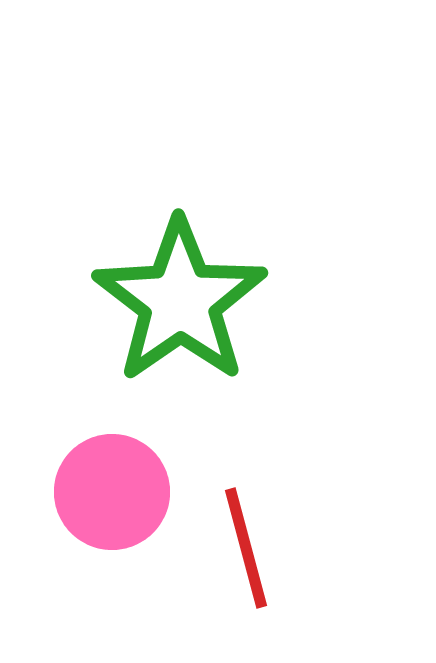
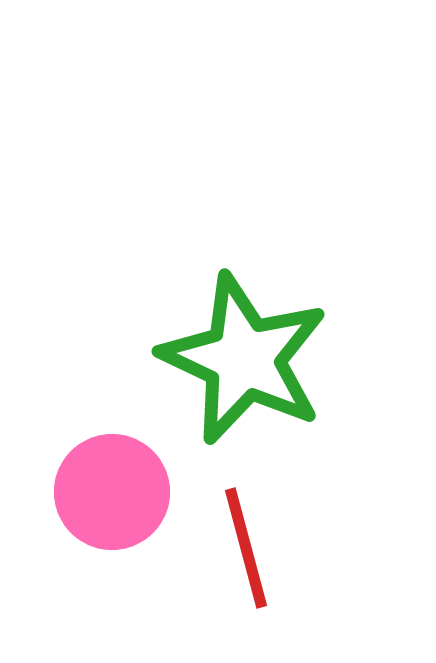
green star: moved 64 px right, 58 px down; rotated 12 degrees counterclockwise
